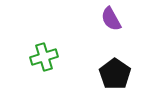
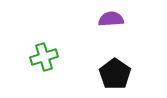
purple semicircle: rotated 115 degrees clockwise
